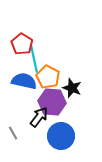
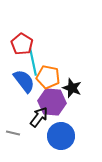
cyan line: moved 1 px left, 3 px down
orange pentagon: rotated 15 degrees counterclockwise
blue semicircle: rotated 40 degrees clockwise
gray line: rotated 48 degrees counterclockwise
